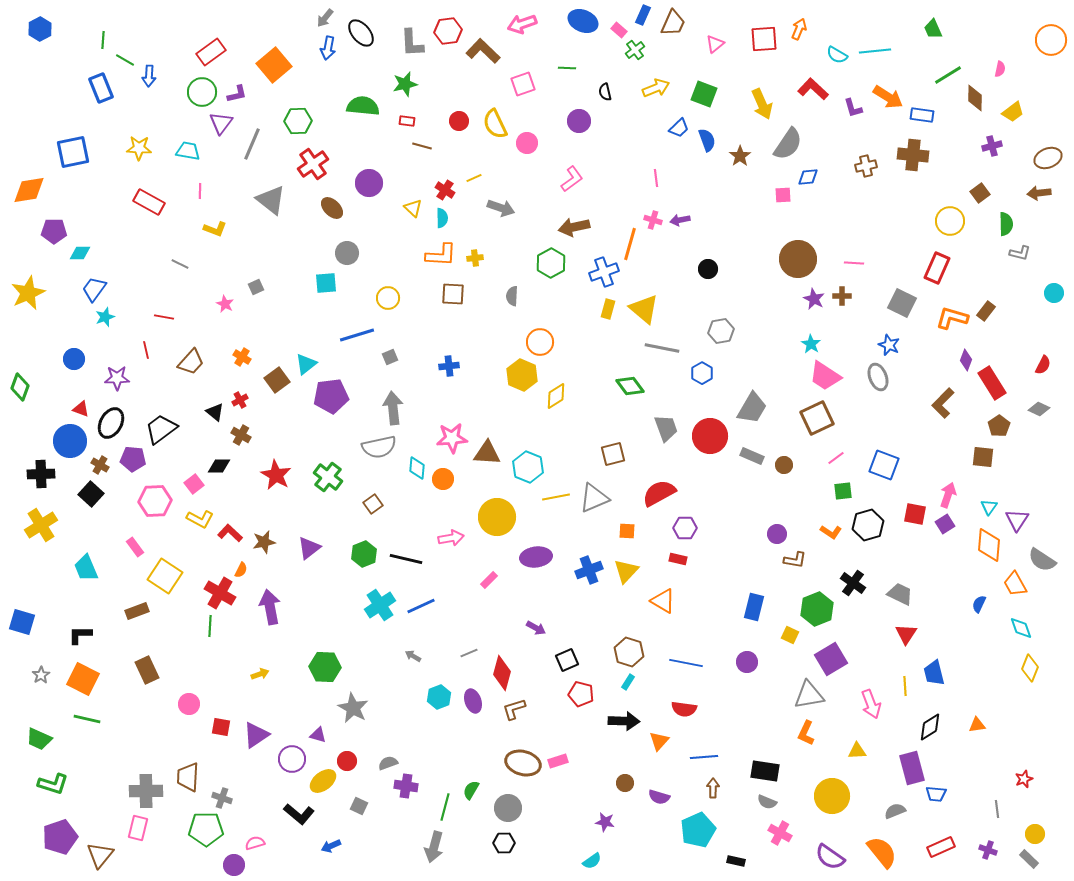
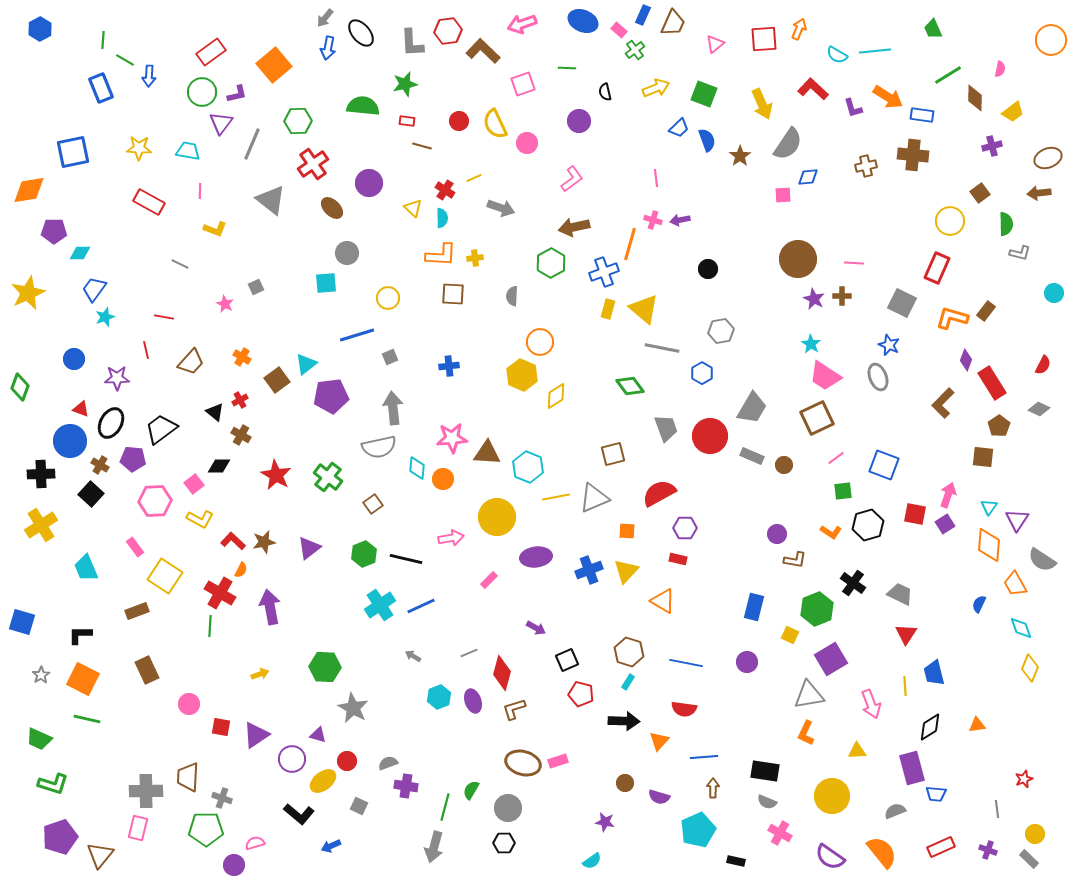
red L-shape at (230, 533): moved 3 px right, 8 px down
